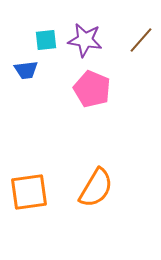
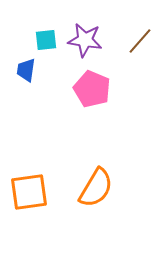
brown line: moved 1 px left, 1 px down
blue trapezoid: rotated 105 degrees clockwise
